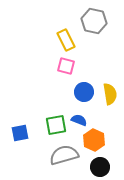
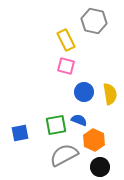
gray semicircle: rotated 12 degrees counterclockwise
